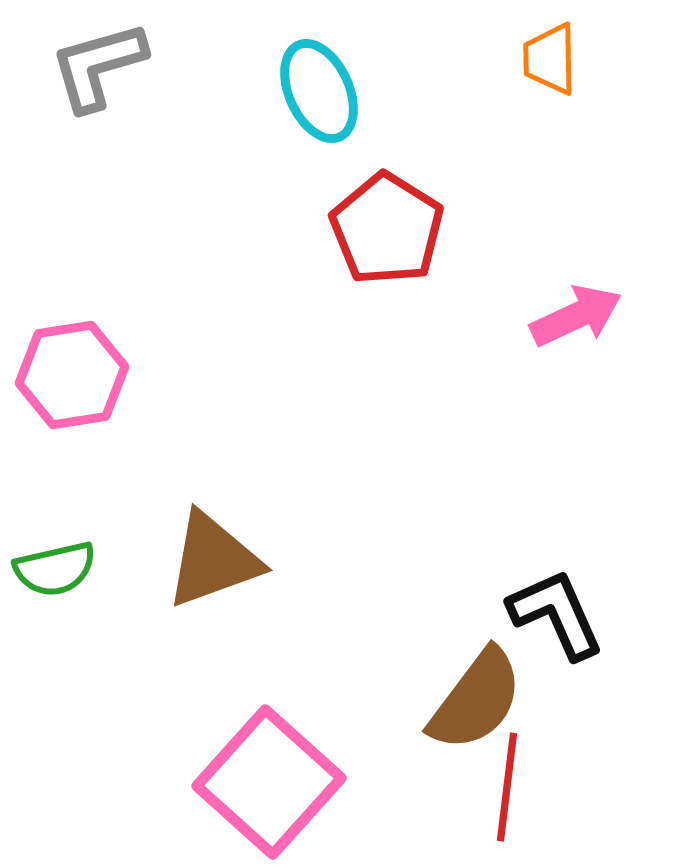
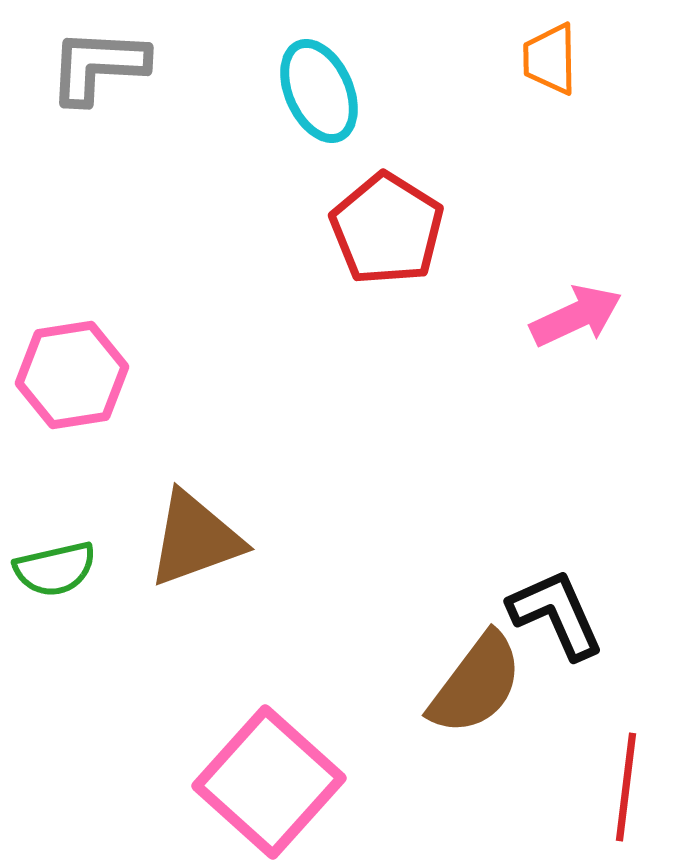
gray L-shape: rotated 19 degrees clockwise
brown triangle: moved 18 px left, 21 px up
brown semicircle: moved 16 px up
red line: moved 119 px right
